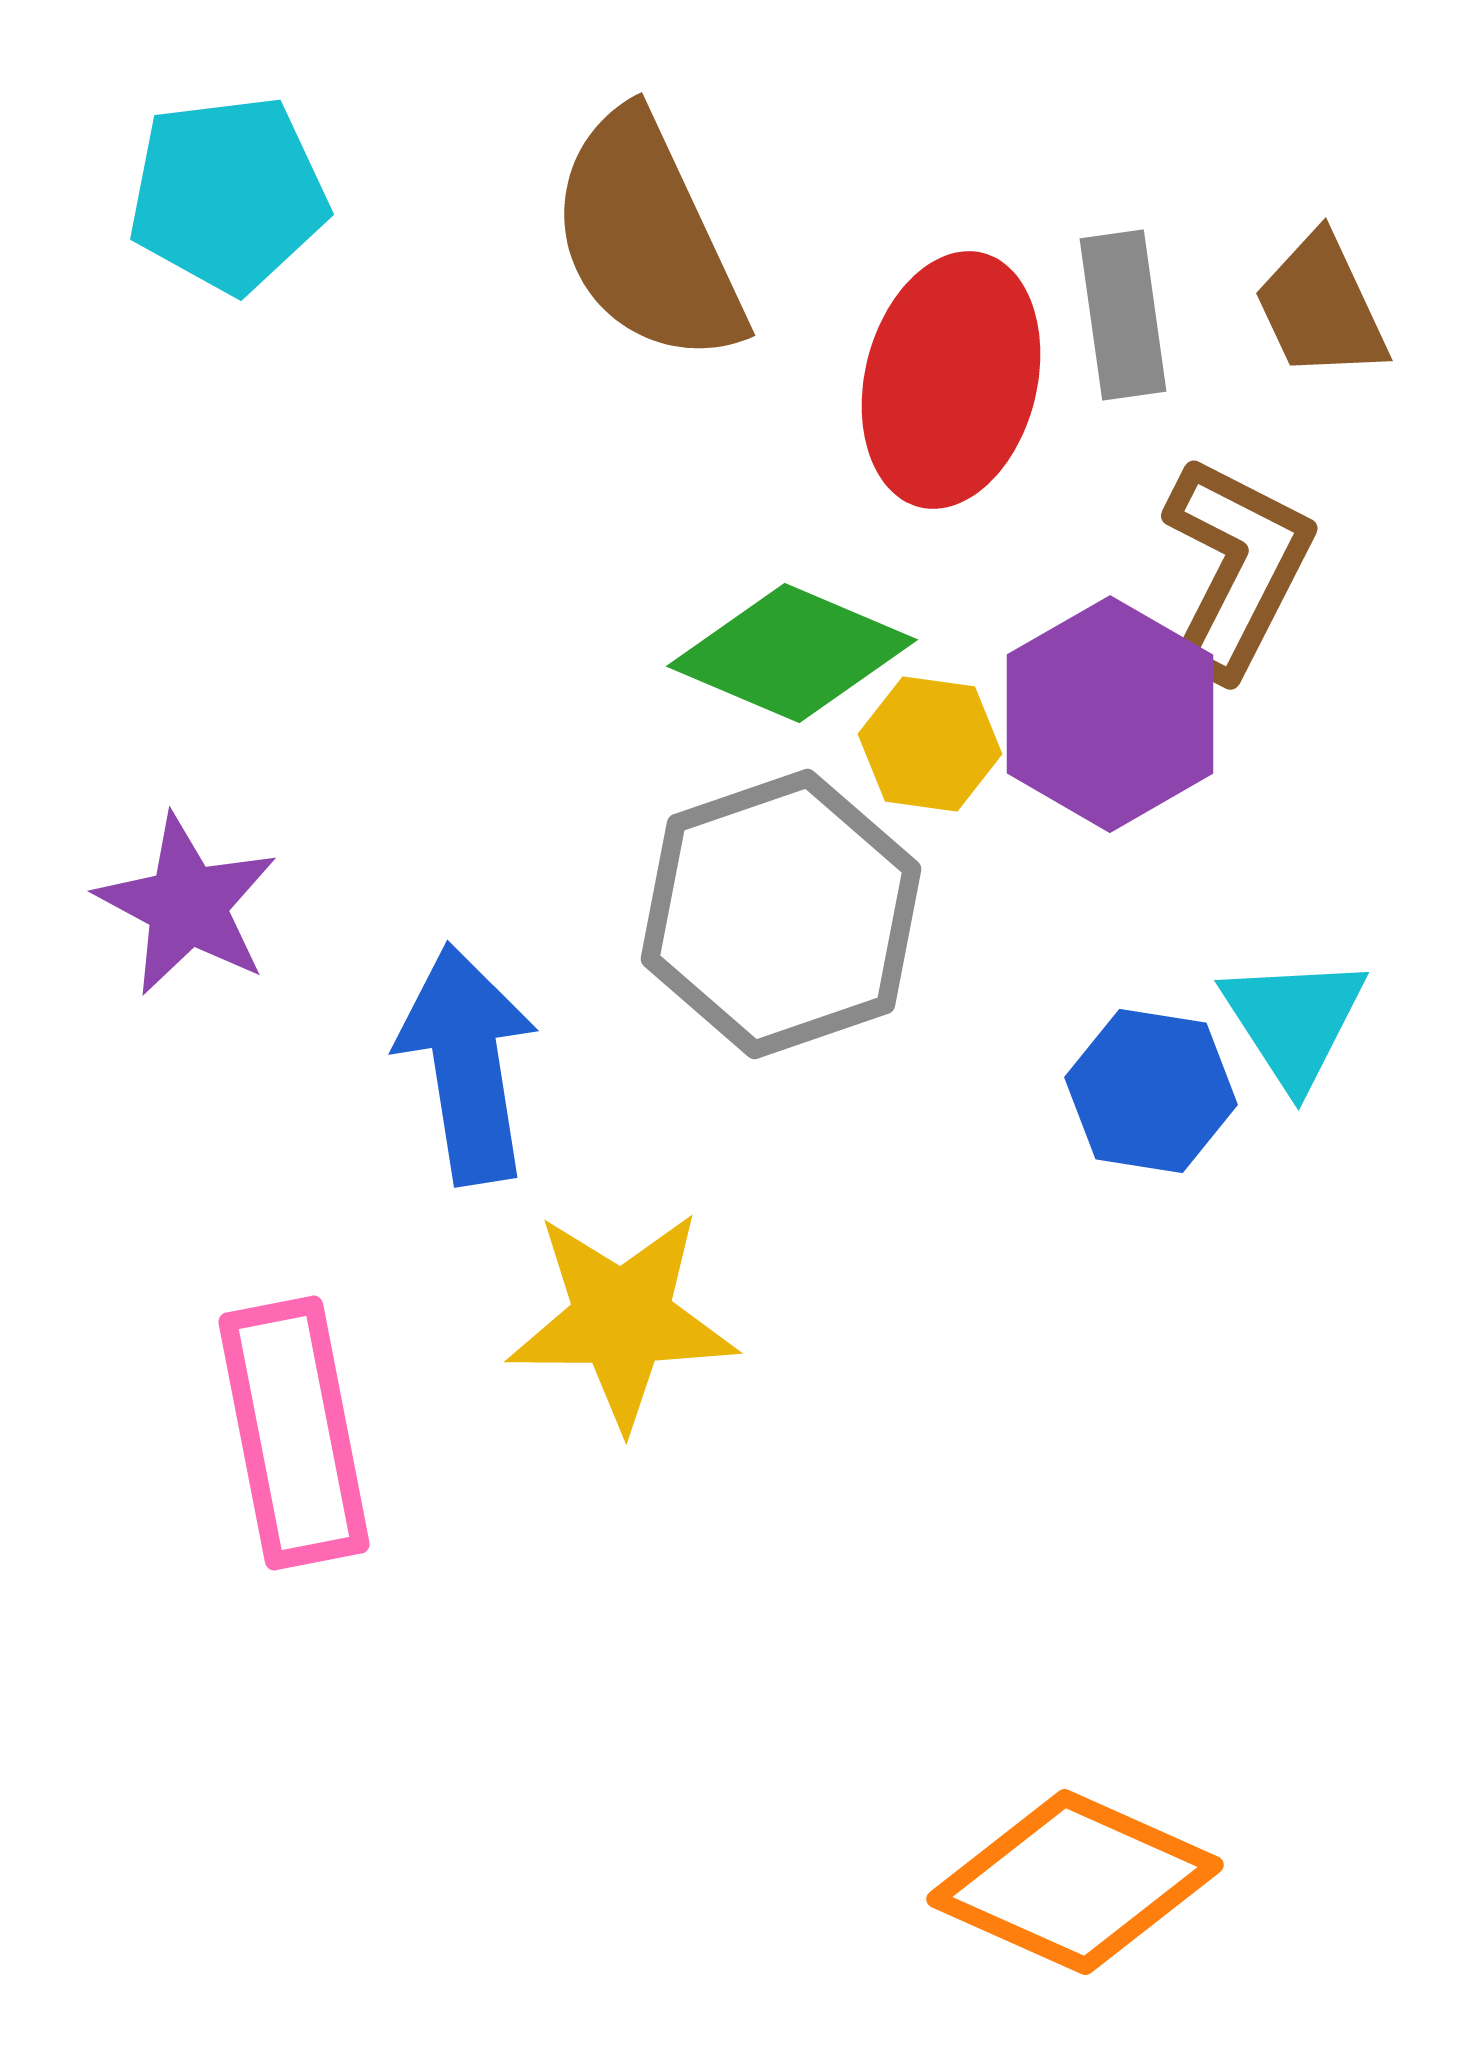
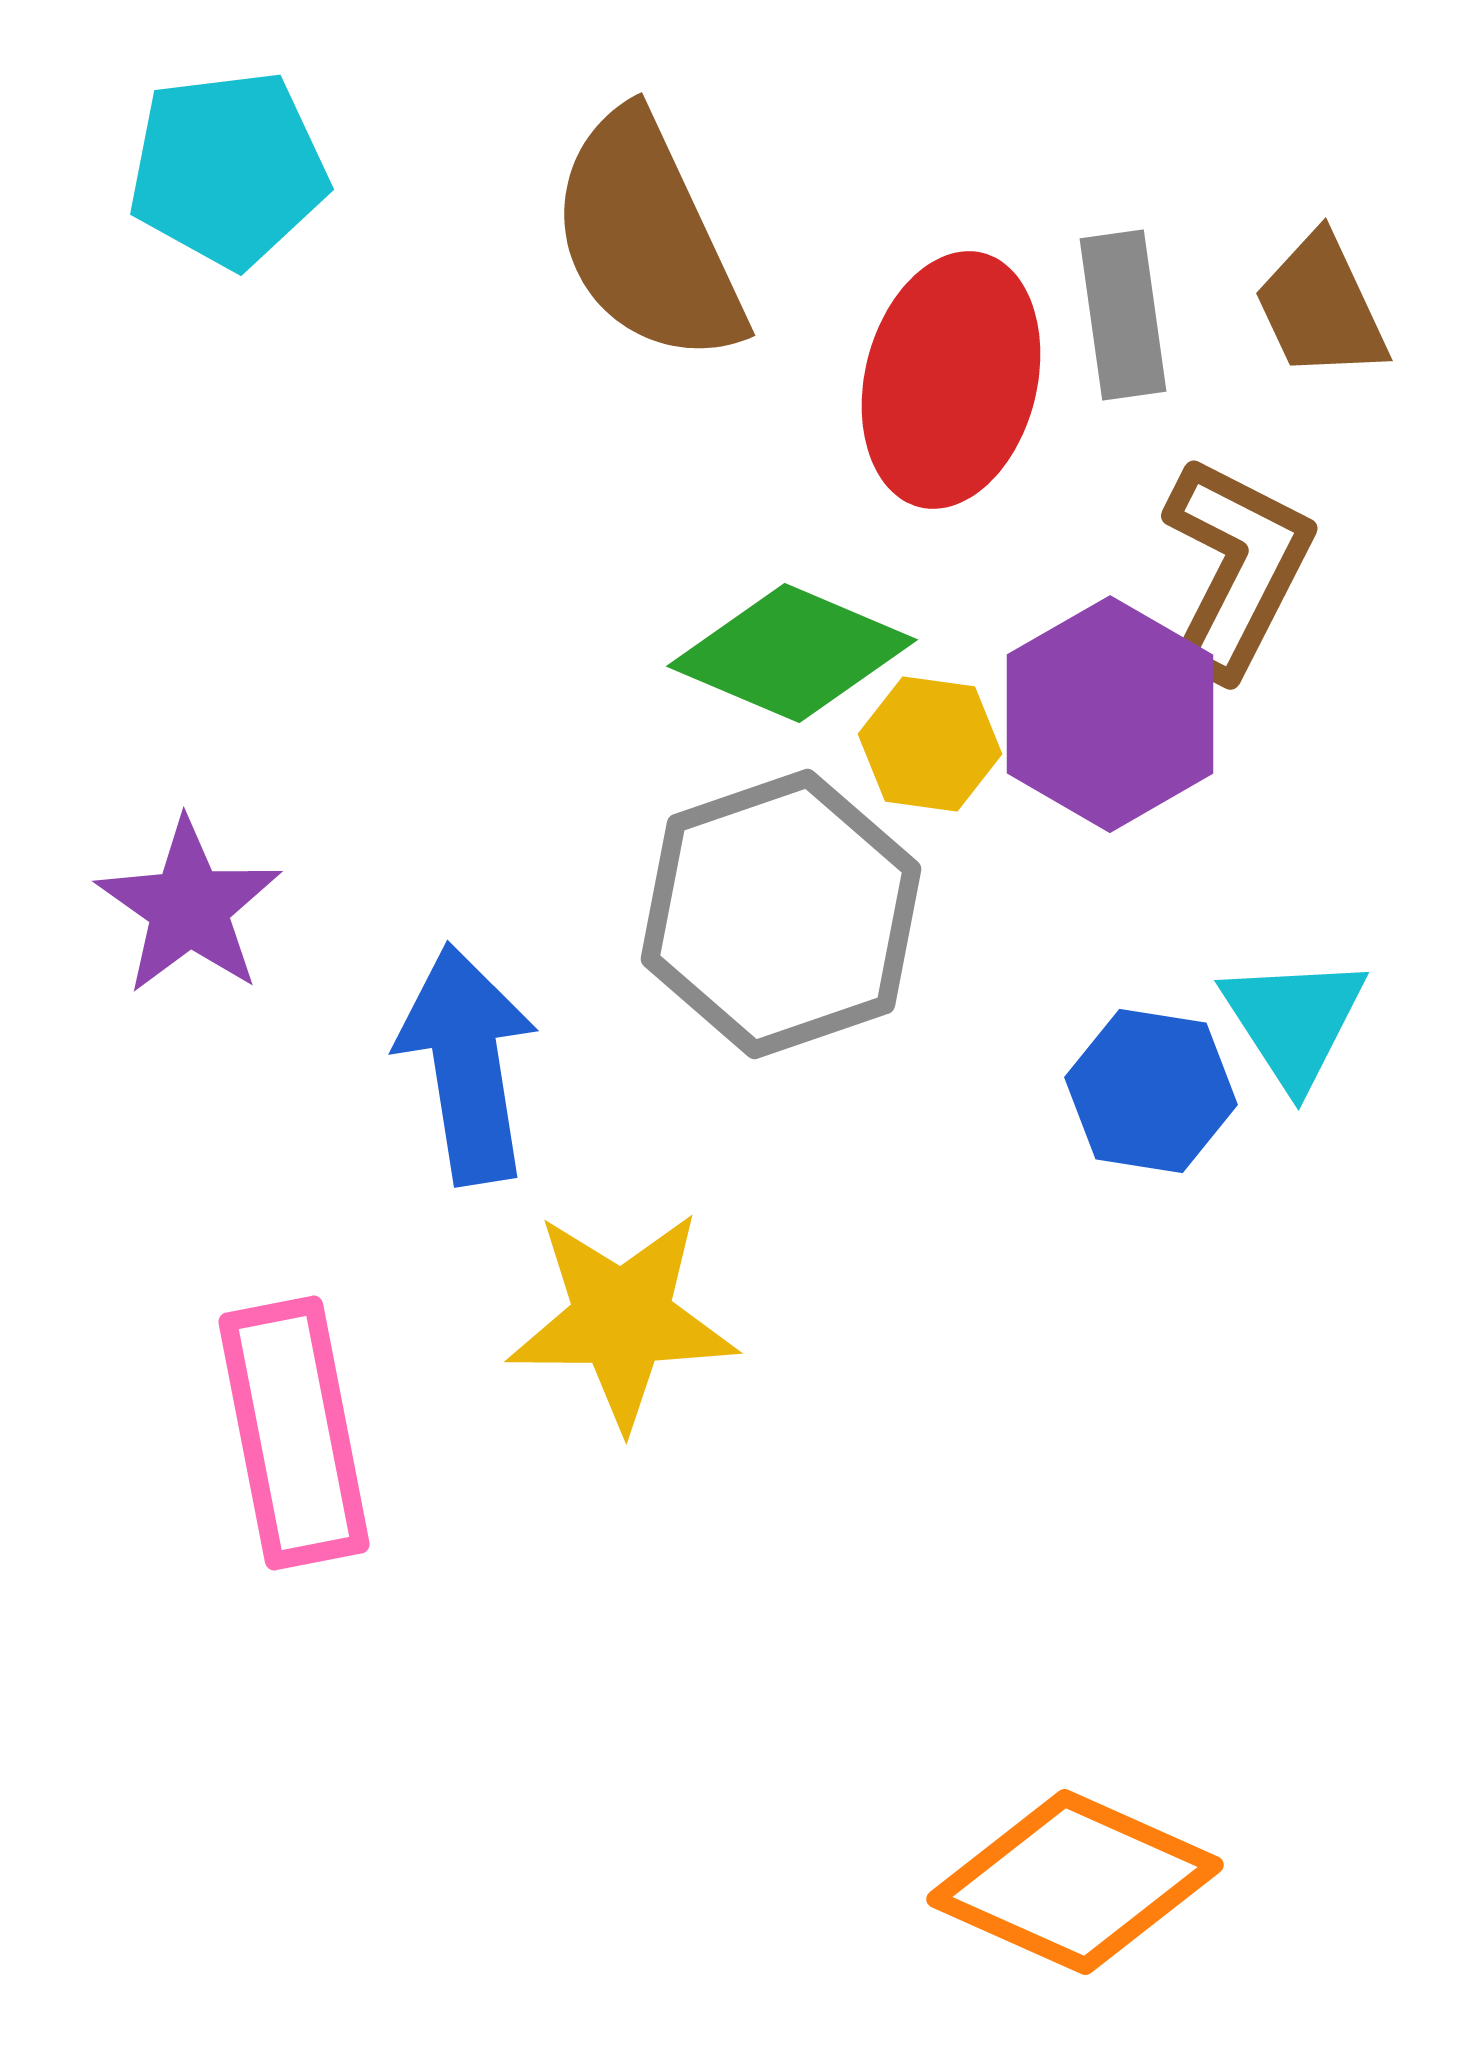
cyan pentagon: moved 25 px up
purple star: moved 2 px right, 2 px down; rotated 7 degrees clockwise
